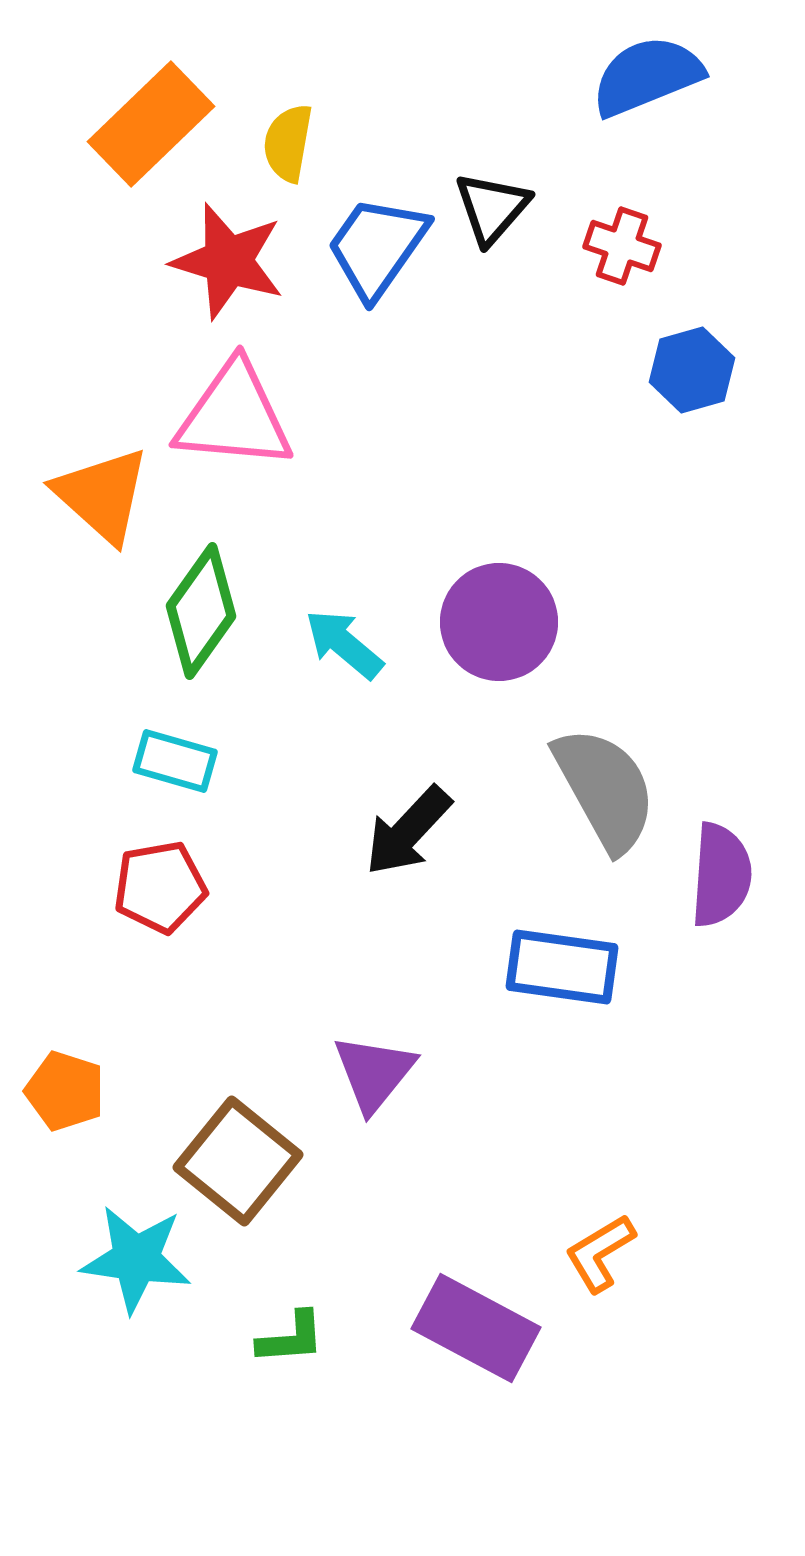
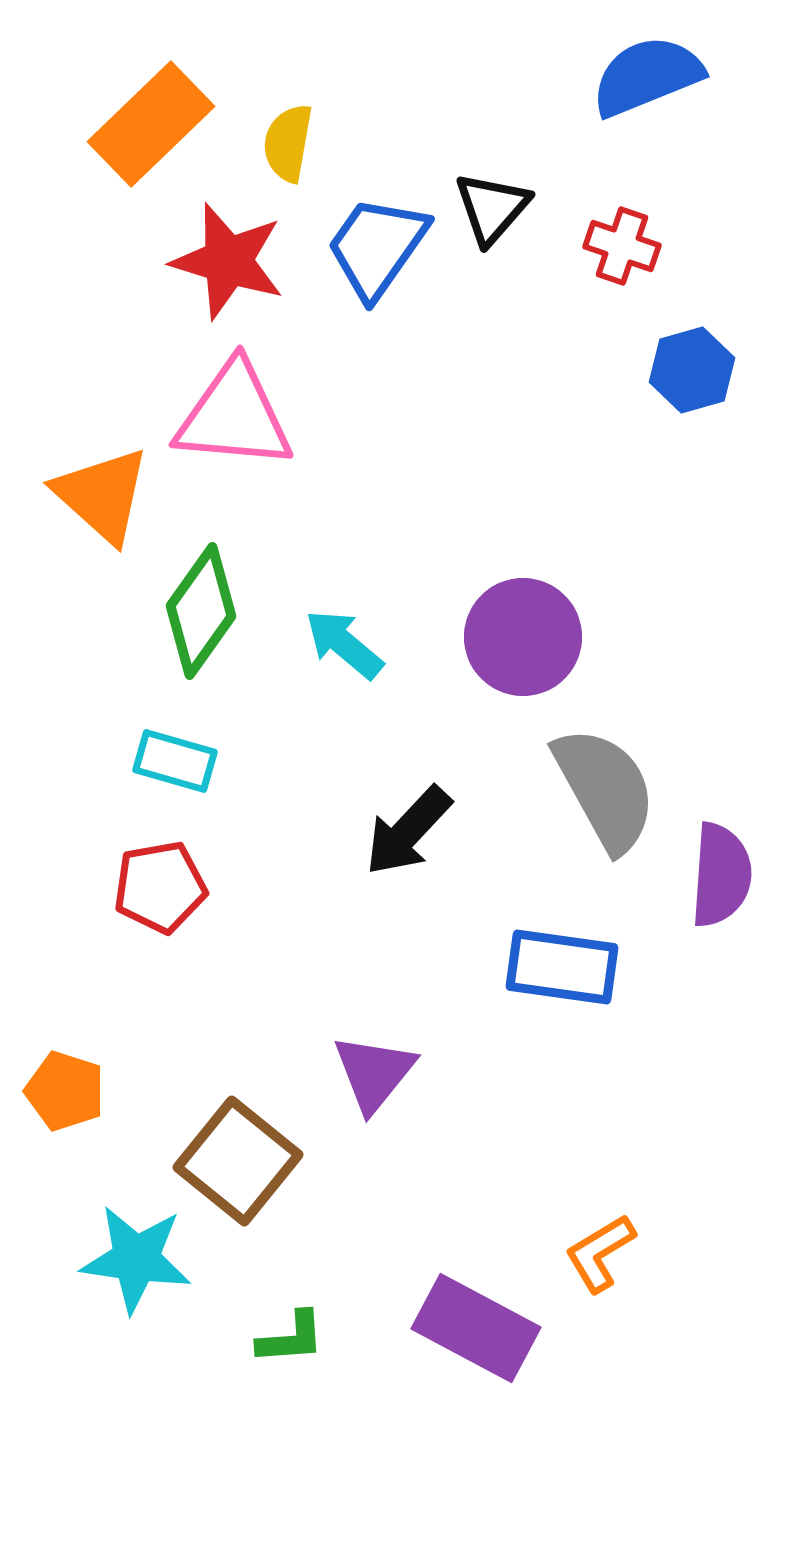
purple circle: moved 24 px right, 15 px down
